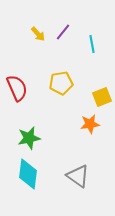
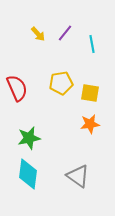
purple line: moved 2 px right, 1 px down
yellow square: moved 12 px left, 4 px up; rotated 30 degrees clockwise
